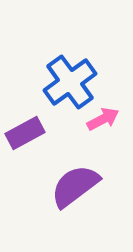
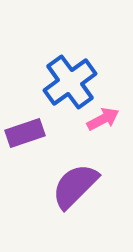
purple rectangle: rotated 9 degrees clockwise
purple semicircle: rotated 8 degrees counterclockwise
